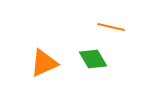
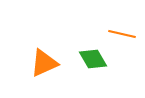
orange line: moved 11 px right, 7 px down
